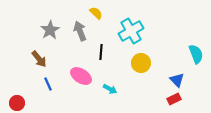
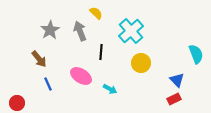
cyan cross: rotated 10 degrees counterclockwise
